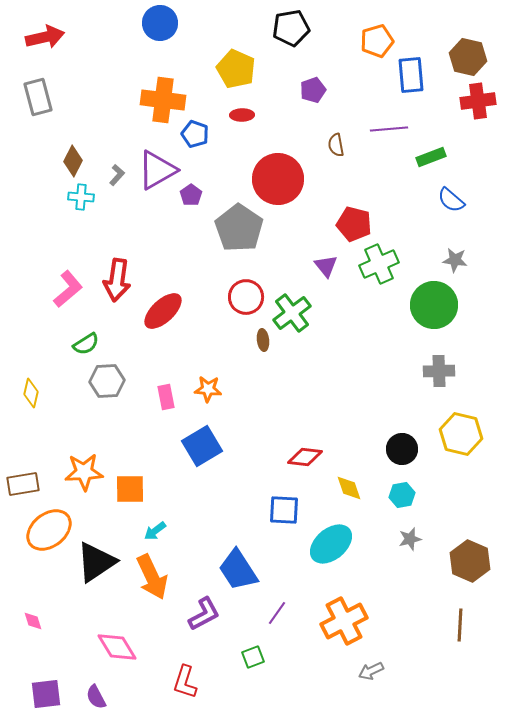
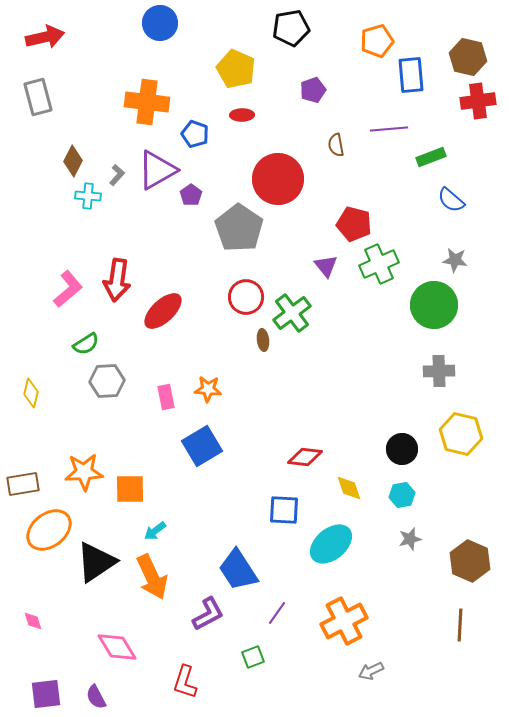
orange cross at (163, 100): moved 16 px left, 2 px down
cyan cross at (81, 197): moved 7 px right, 1 px up
purple L-shape at (204, 614): moved 4 px right
